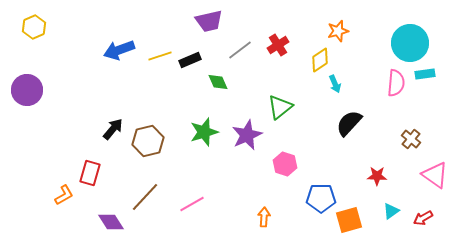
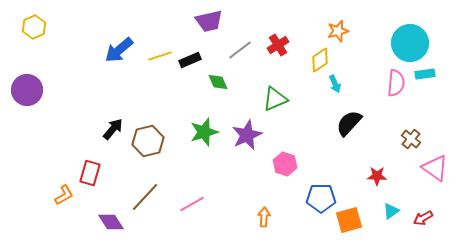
blue arrow: rotated 20 degrees counterclockwise
green triangle: moved 5 px left, 8 px up; rotated 16 degrees clockwise
pink triangle: moved 7 px up
